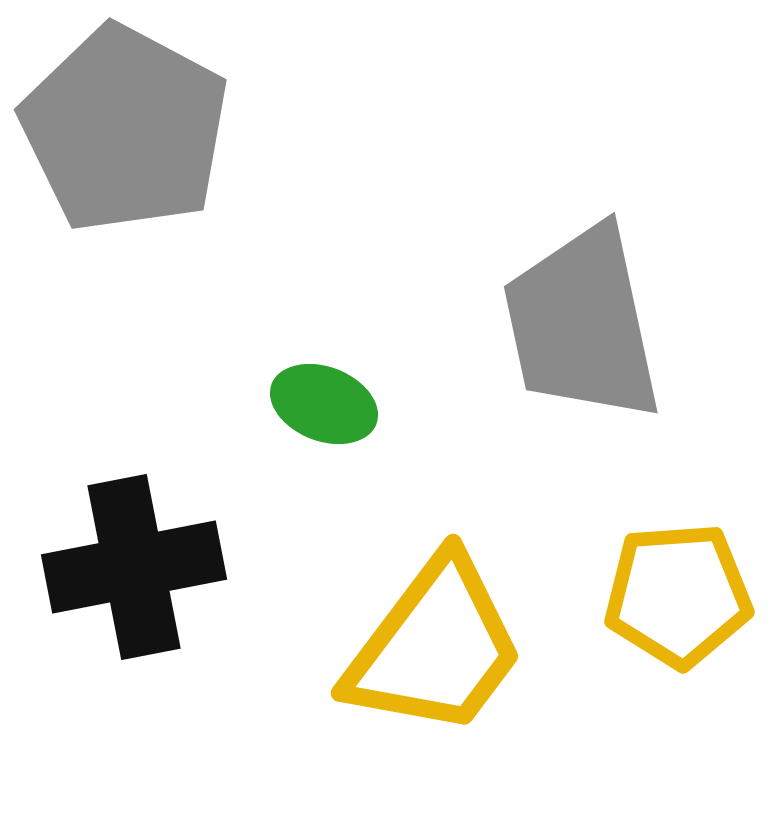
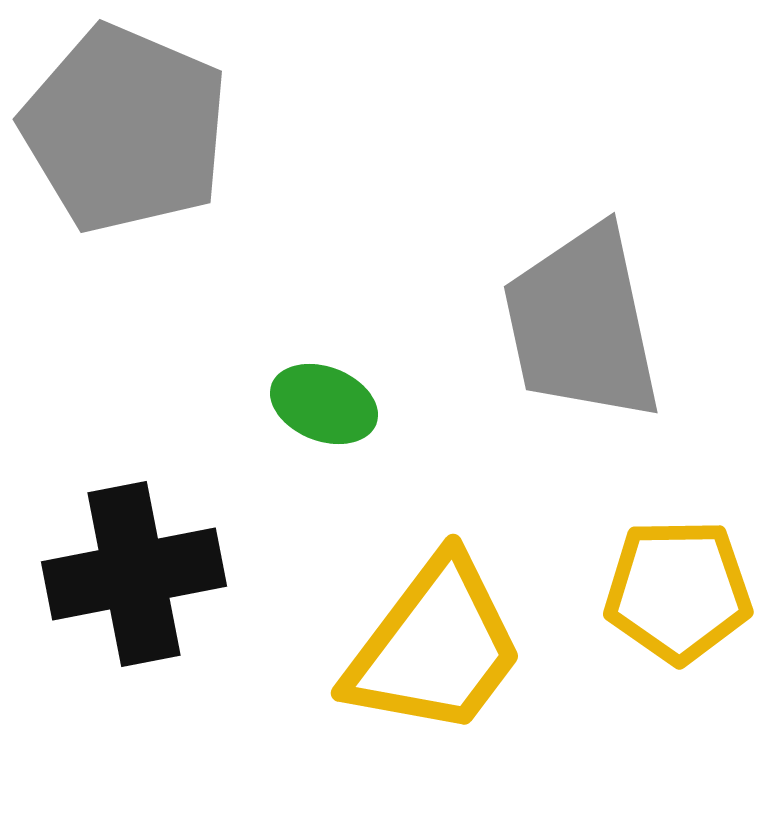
gray pentagon: rotated 5 degrees counterclockwise
black cross: moved 7 px down
yellow pentagon: moved 4 px up; rotated 3 degrees clockwise
